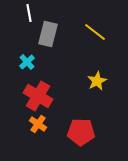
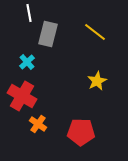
red cross: moved 16 px left
